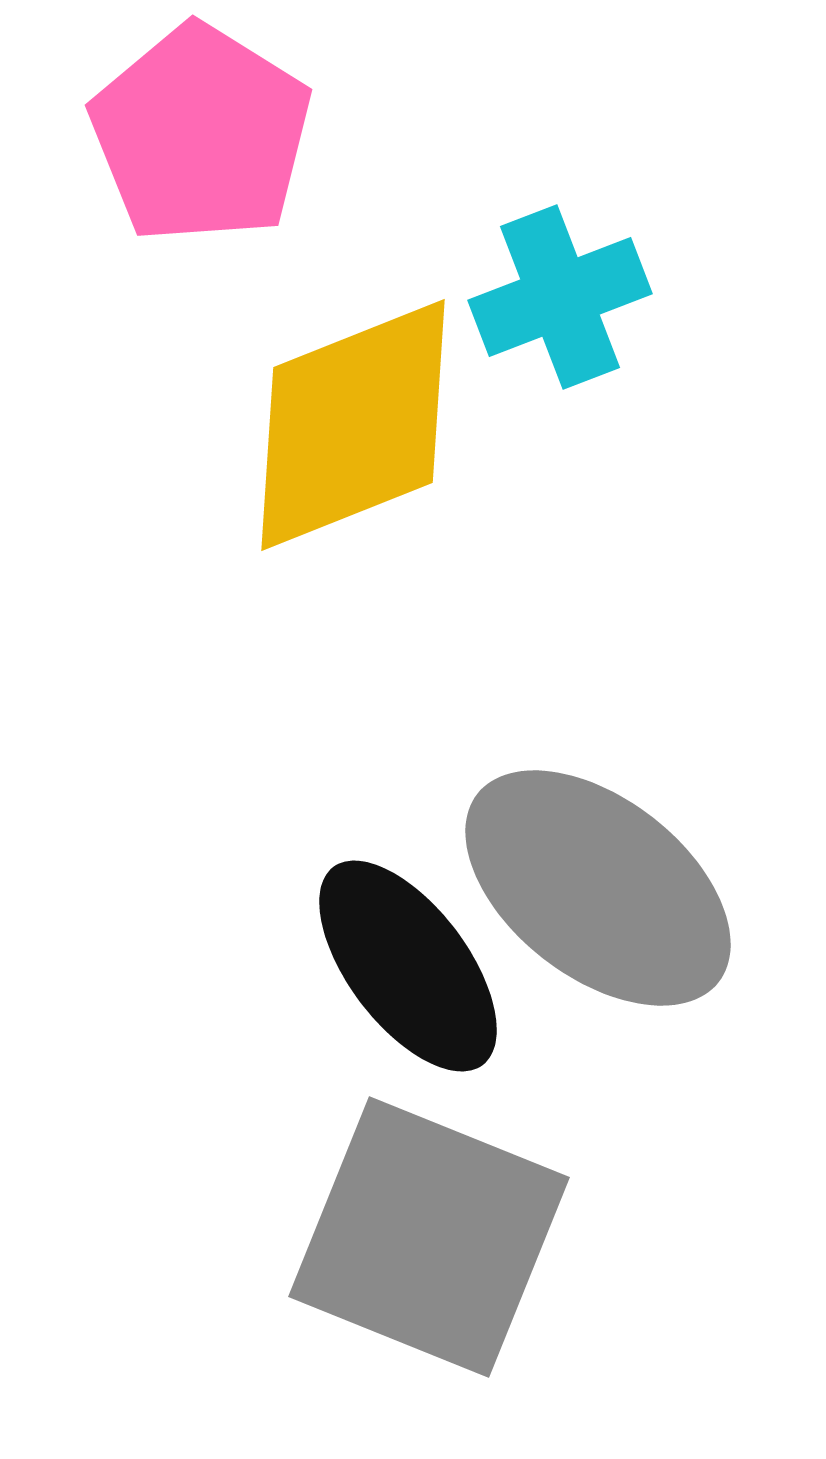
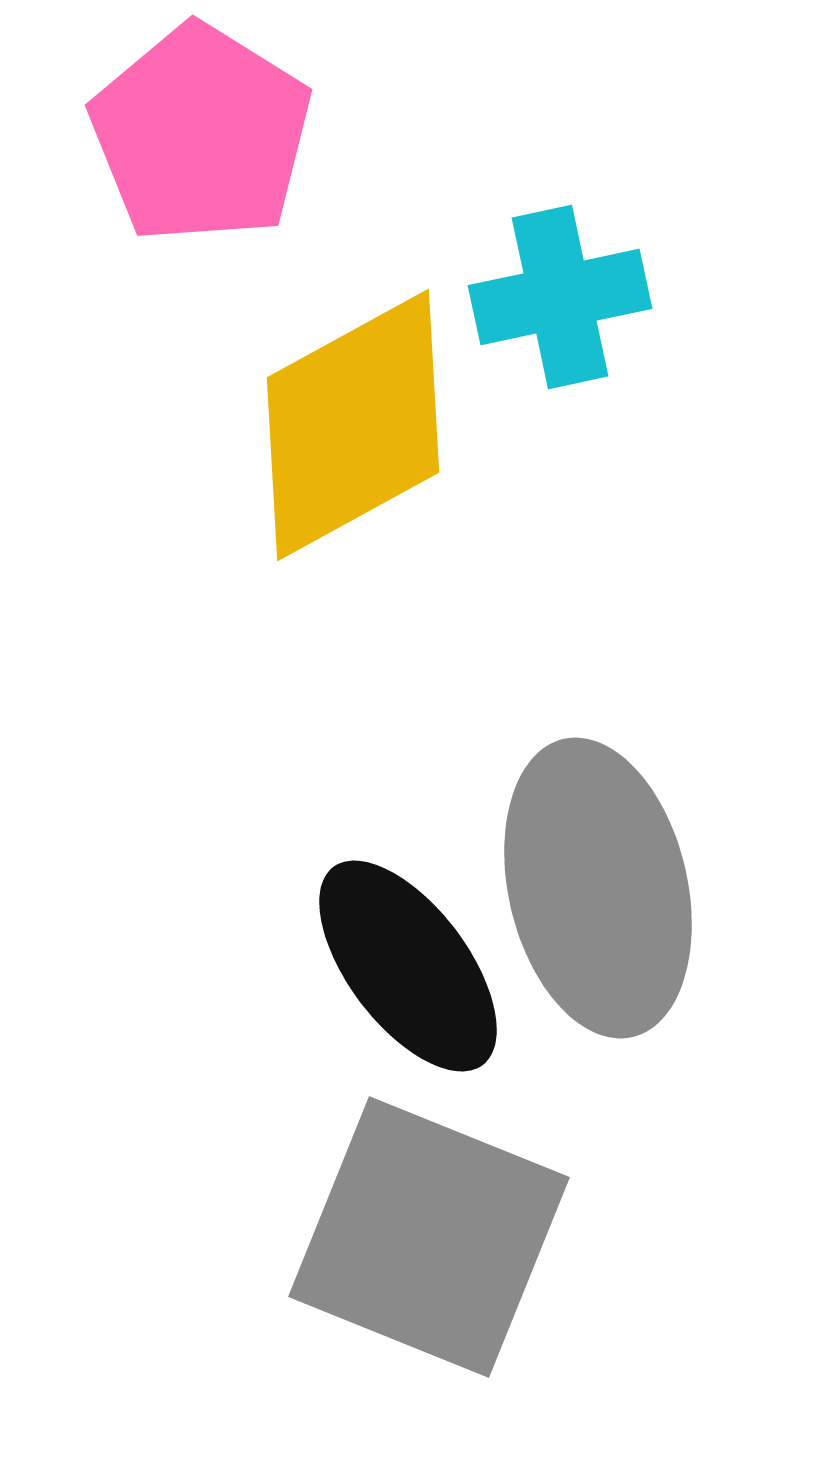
cyan cross: rotated 9 degrees clockwise
yellow diamond: rotated 7 degrees counterclockwise
gray ellipse: rotated 39 degrees clockwise
